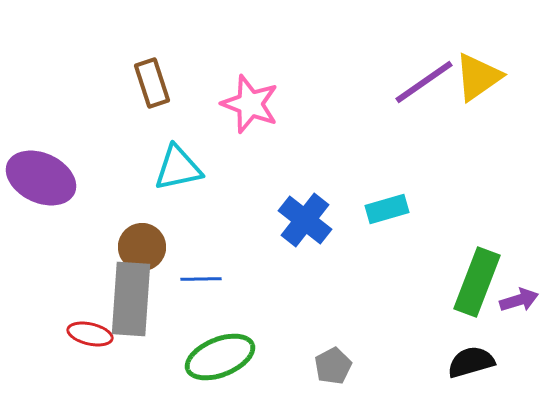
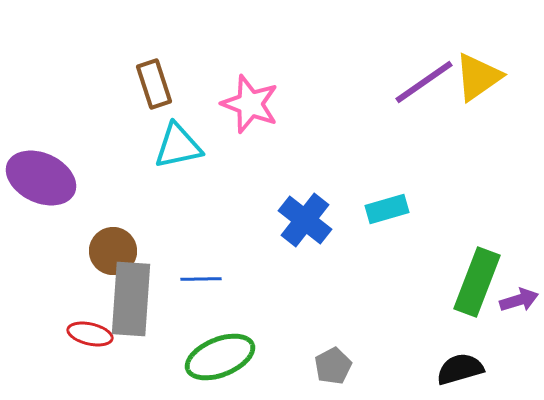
brown rectangle: moved 2 px right, 1 px down
cyan triangle: moved 22 px up
brown circle: moved 29 px left, 4 px down
black semicircle: moved 11 px left, 7 px down
